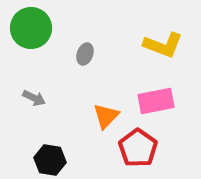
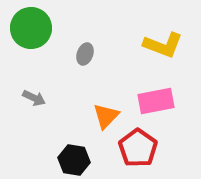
black hexagon: moved 24 px right
